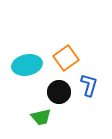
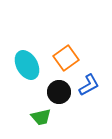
cyan ellipse: rotated 72 degrees clockwise
blue L-shape: rotated 45 degrees clockwise
